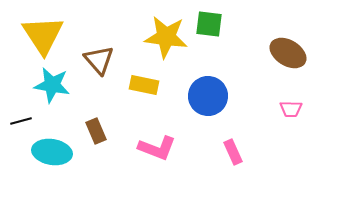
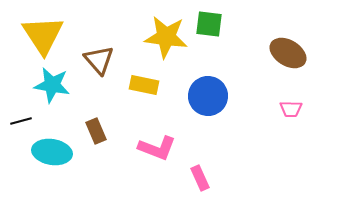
pink rectangle: moved 33 px left, 26 px down
